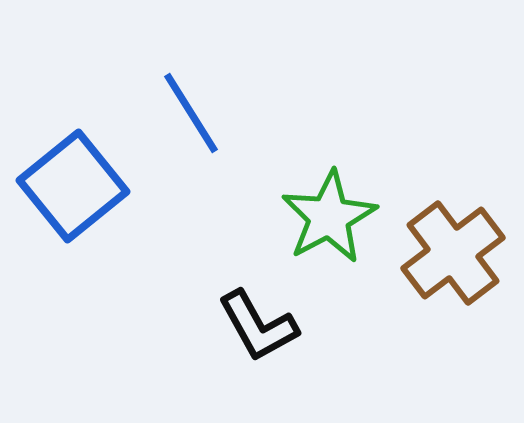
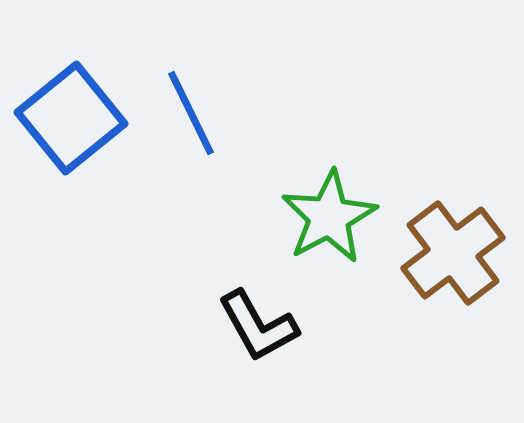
blue line: rotated 6 degrees clockwise
blue square: moved 2 px left, 68 px up
